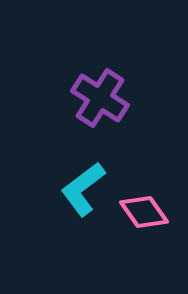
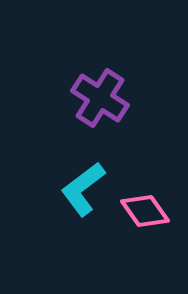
pink diamond: moved 1 px right, 1 px up
